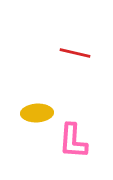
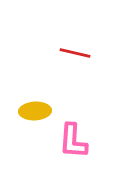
yellow ellipse: moved 2 px left, 2 px up
